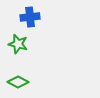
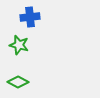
green star: moved 1 px right, 1 px down
